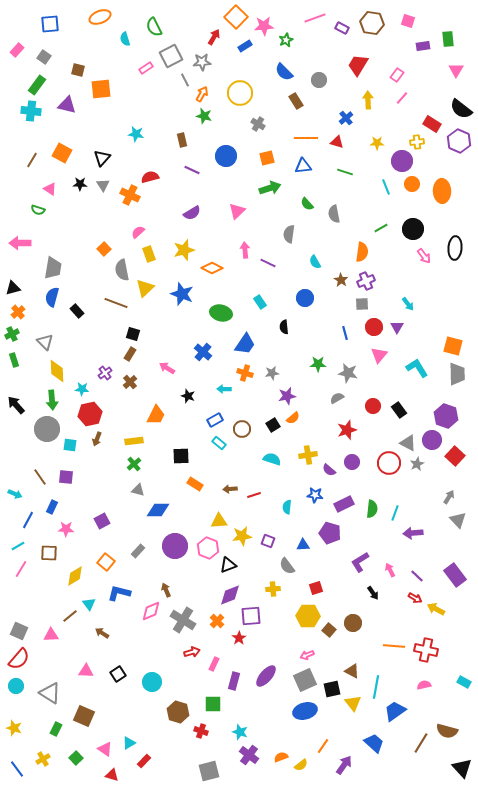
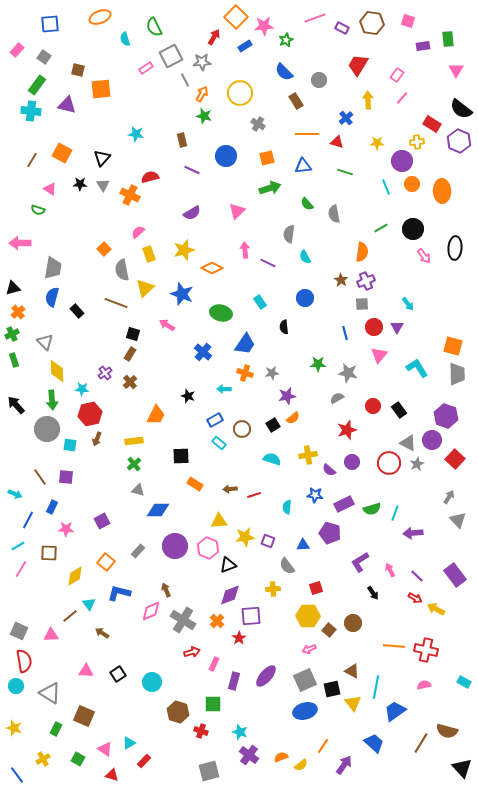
orange line at (306, 138): moved 1 px right, 4 px up
cyan semicircle at (315, 262): moved 10 px left, 5 px up
pink arrow at (167, 368): moved 43 px up
red square at (455, 456): moved 3 px down
green semicircle at (372, 509): rotated 66 degrees clockwise
yellow star at (242, 536): moved 3 px right, 1 px down
pink arrow at (307, 655): moved 2 px right, 6 px up
red semicircle at (19, 659): moved 5 px right, 2 px down; rotated 50 degrees counterclockwise
green square at (76, 758): moved 2 px right, 1 px down; rotated 16 degrees counterclockwise
blue line at (17, 769): moved 6 px down
